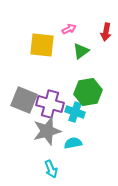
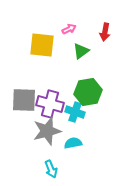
red arrow: moved 1 px left
gray square: rotated 20 degrees counterclockwise
